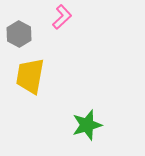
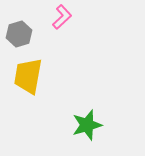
gray hexagon: rotated 15 degrees clockwise
yellow trapezoid: moved 2 px left
